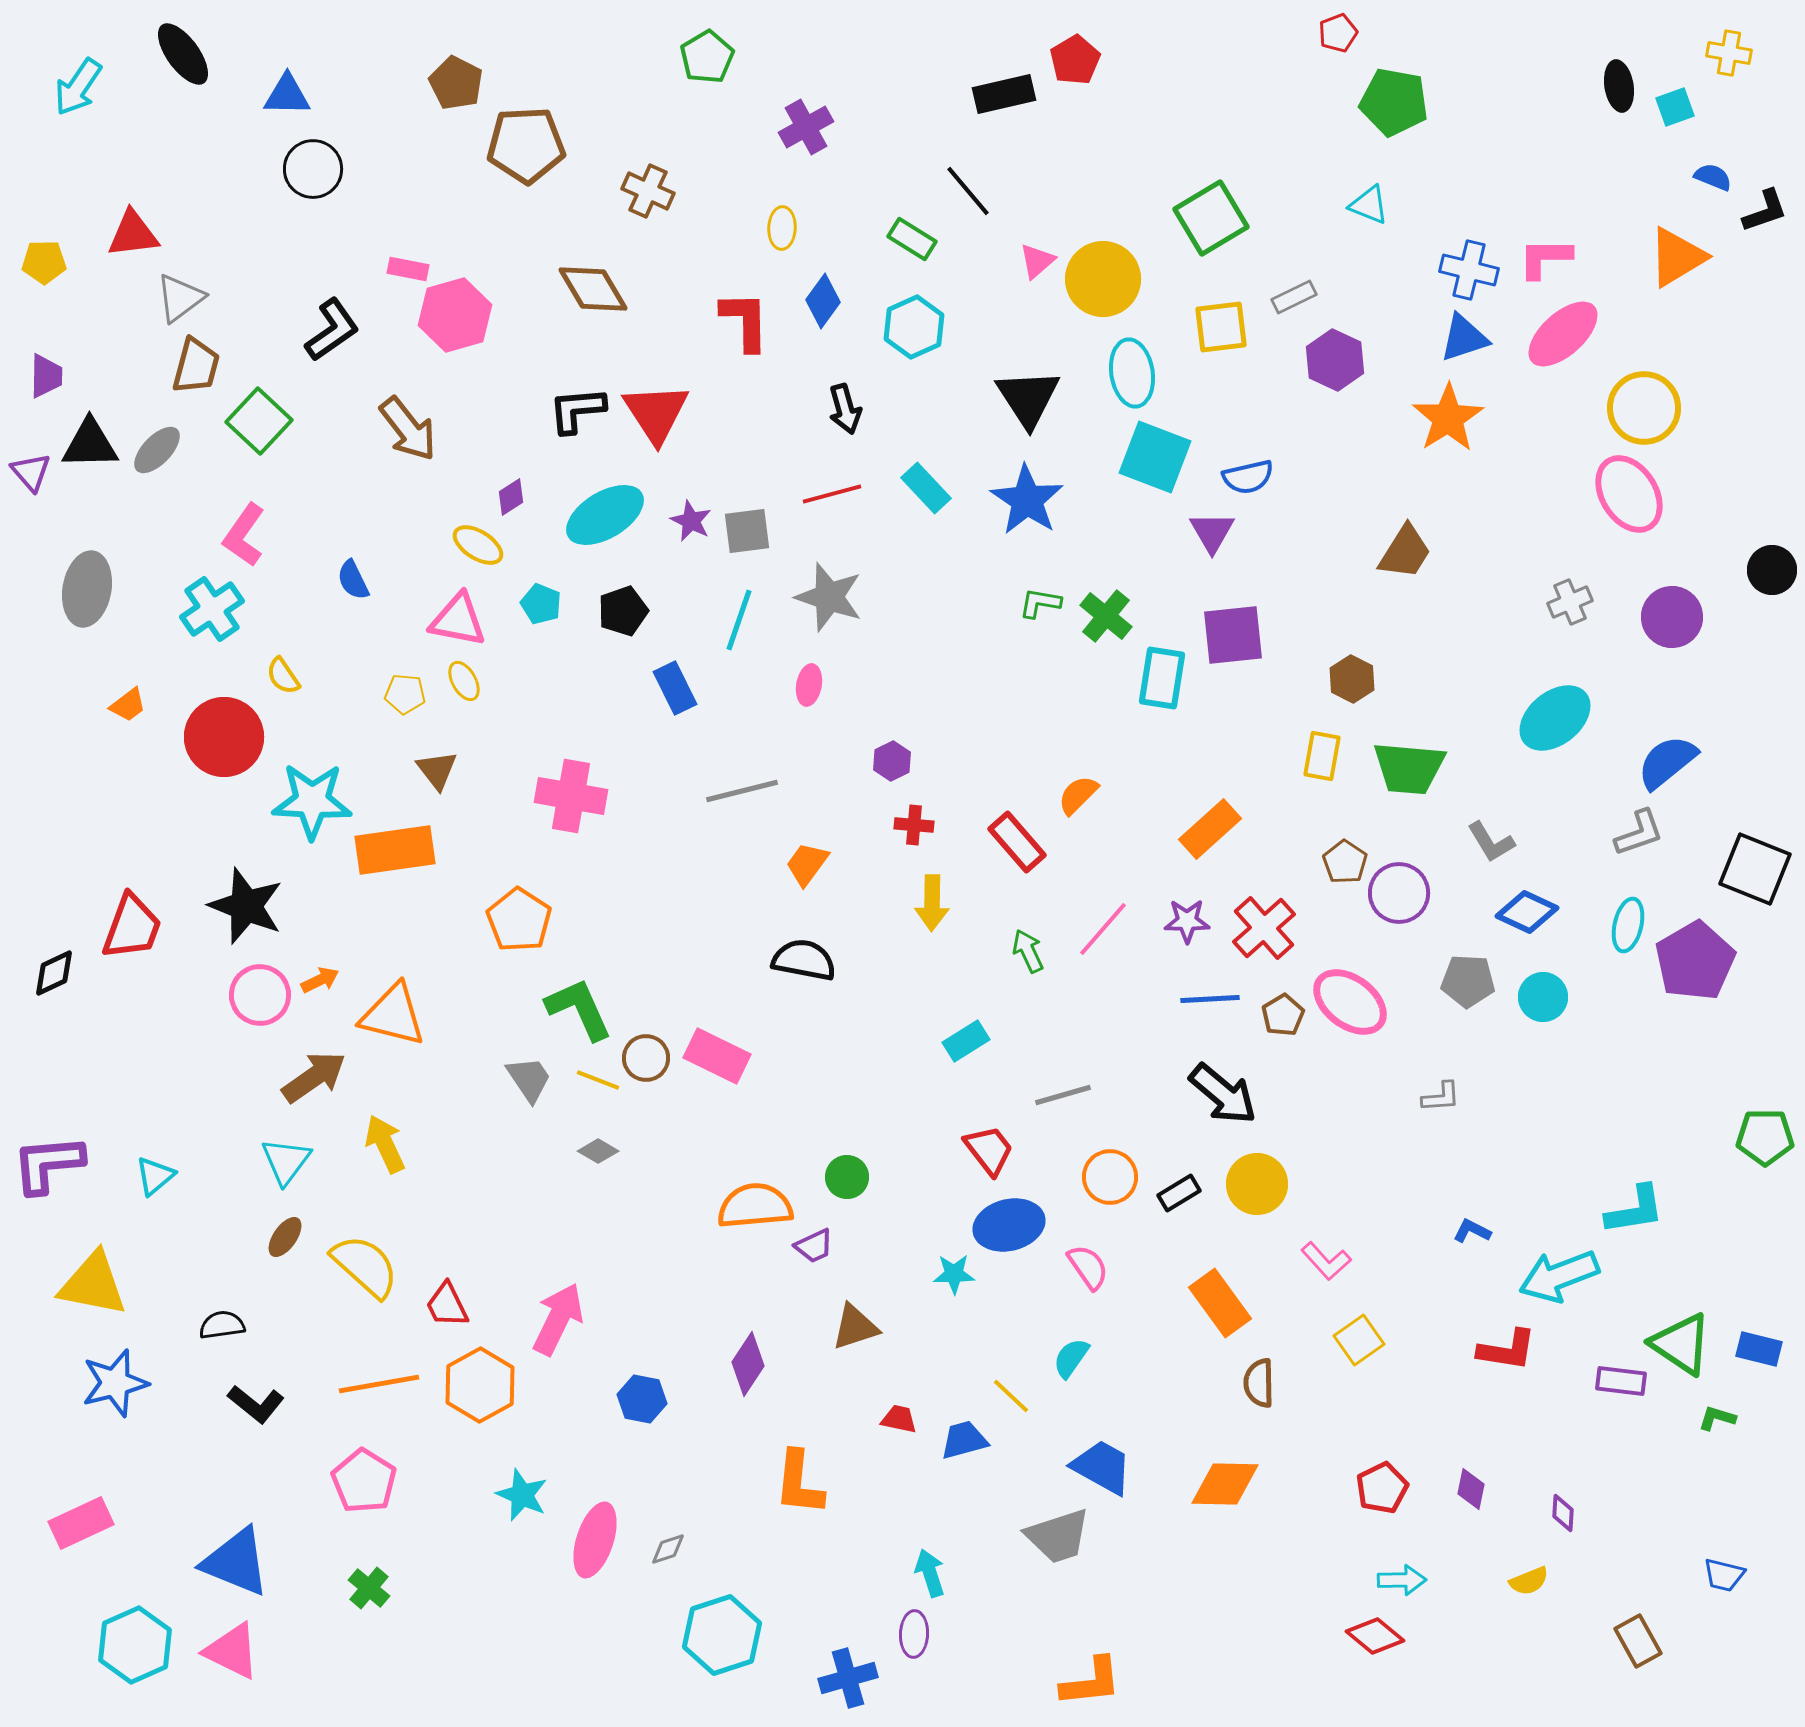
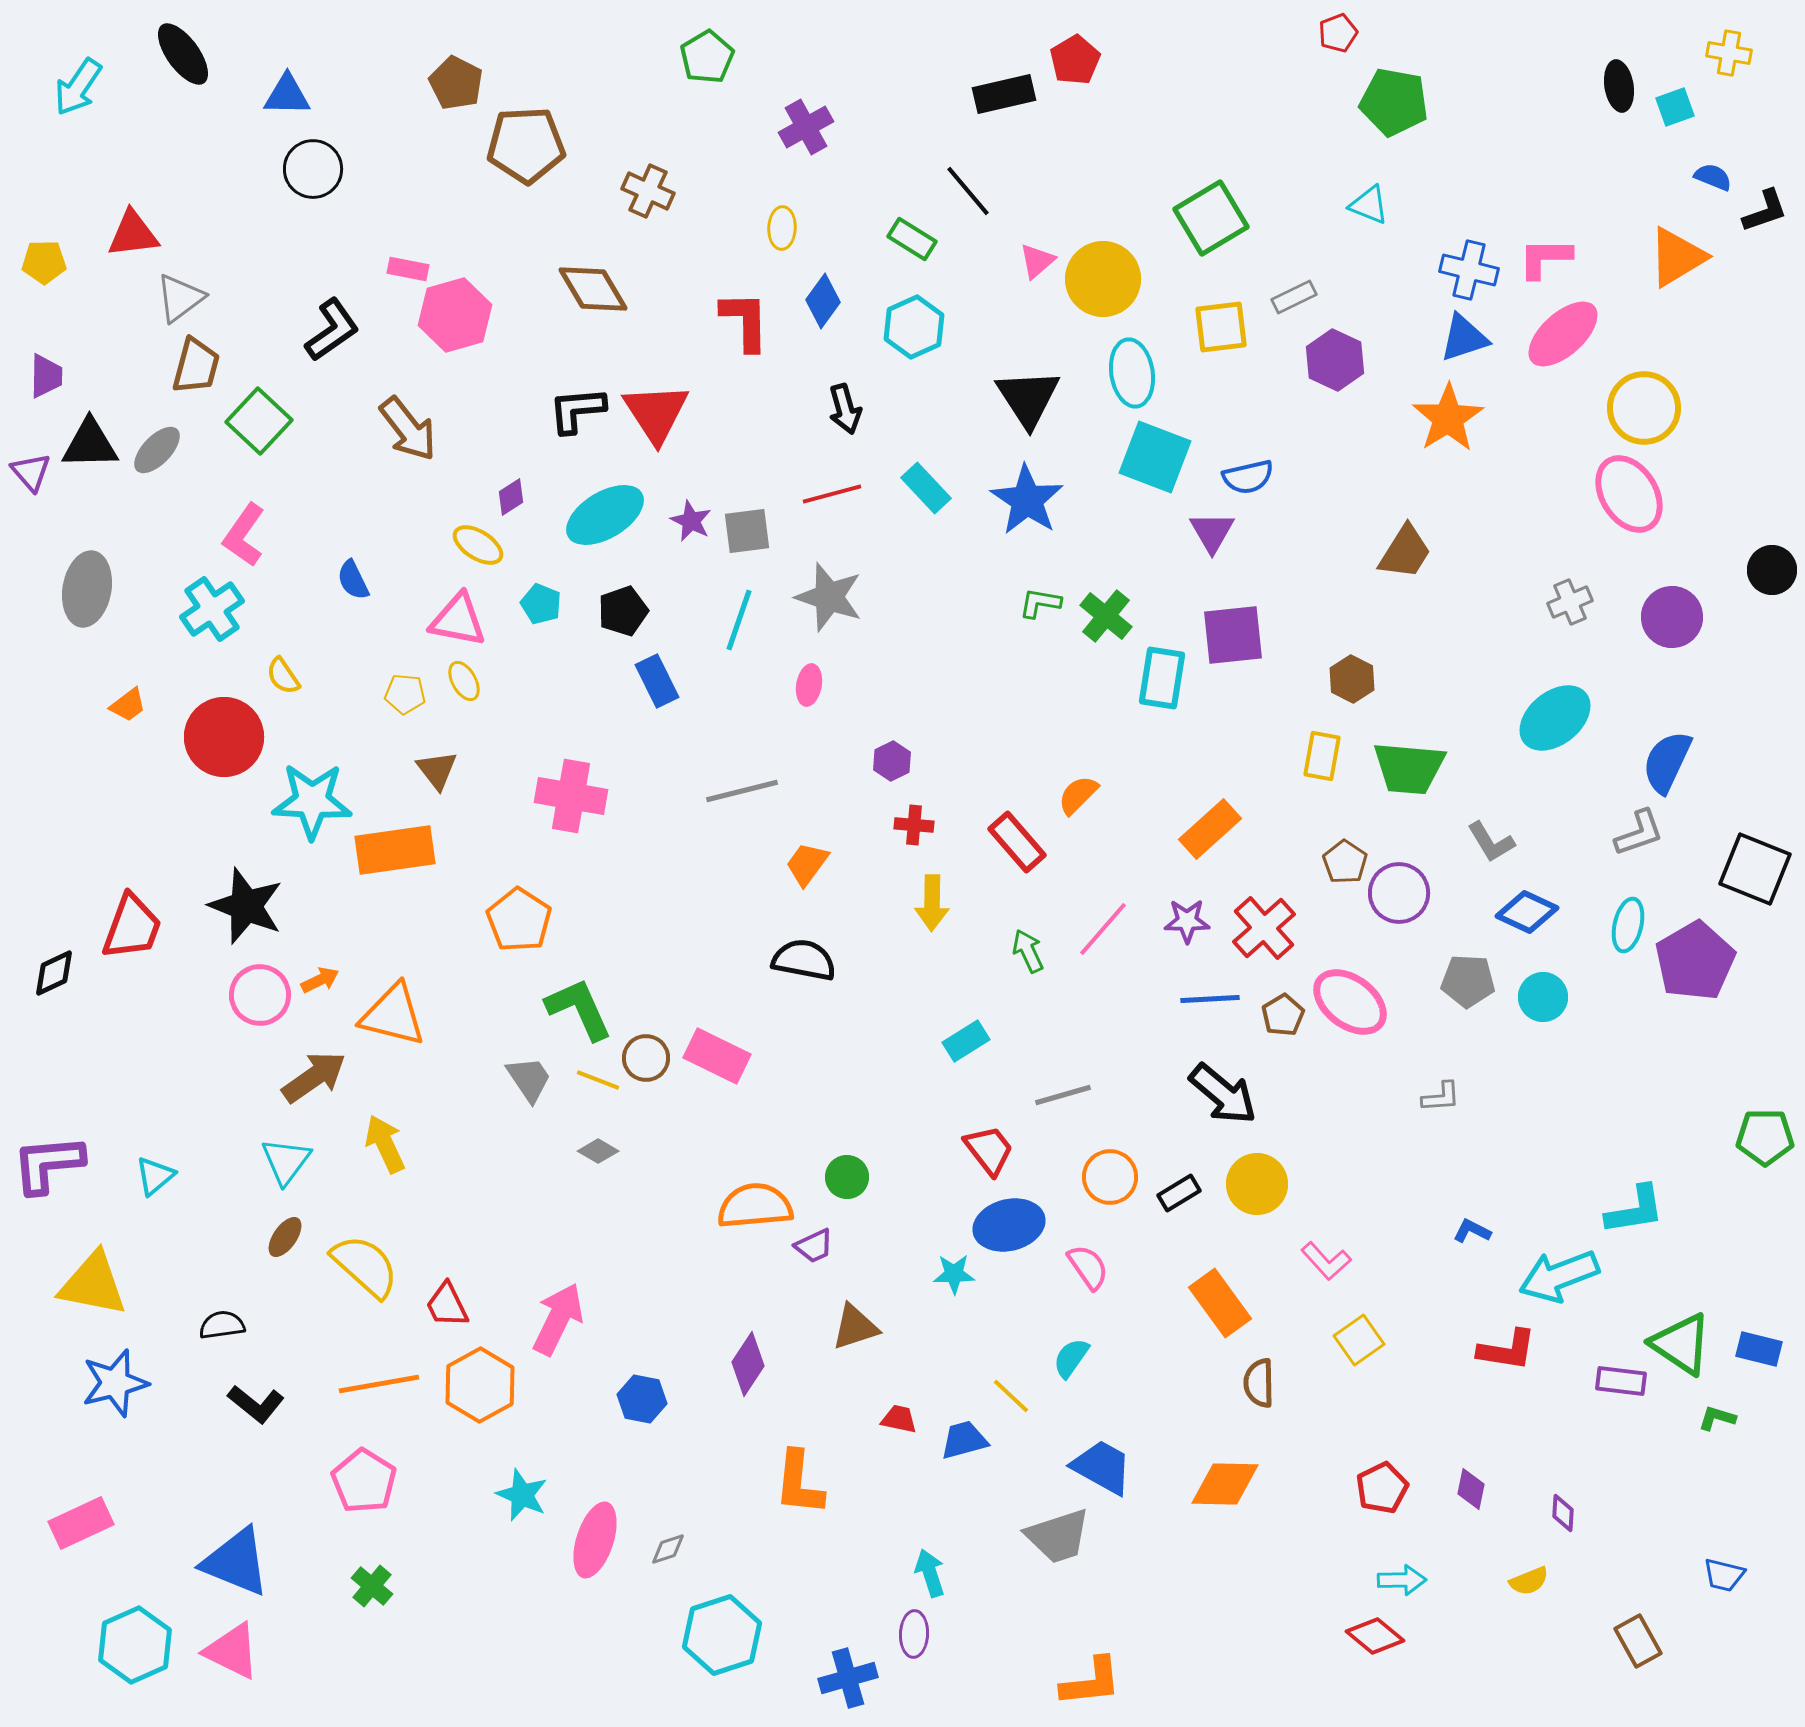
blue rectangle at (675, 688): moved 18 px left, 7 px up
blue semicircle at (1667, 762): rotated 26 degrees counterclockwise
green cross at (369, 1588): moved 3 px right, 2 px up
